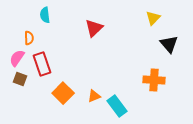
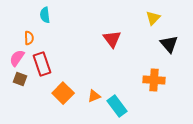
red triangle: moved 18 px right, 11 px down; rotated 24 degrees counterclockwise
